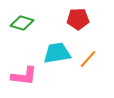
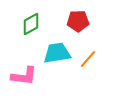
red pentagon: moved 2 px down
green diamond: moved 9 px right, 1 px down; rotated 45 degrees counterclockwise
